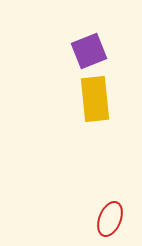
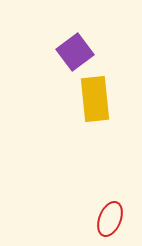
purple square: moved 14 px left, 1 px down; rotated 15 degrees counterclockwise
